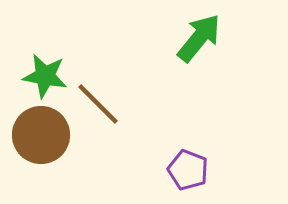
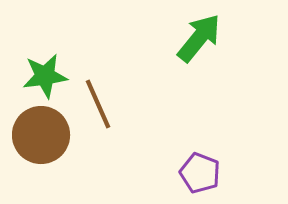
green star: rotated 18 degrees counterclockwise
brown line: rotated 21 degrees clockwise
purple pentagon: moved 12 px right, 3 px down
